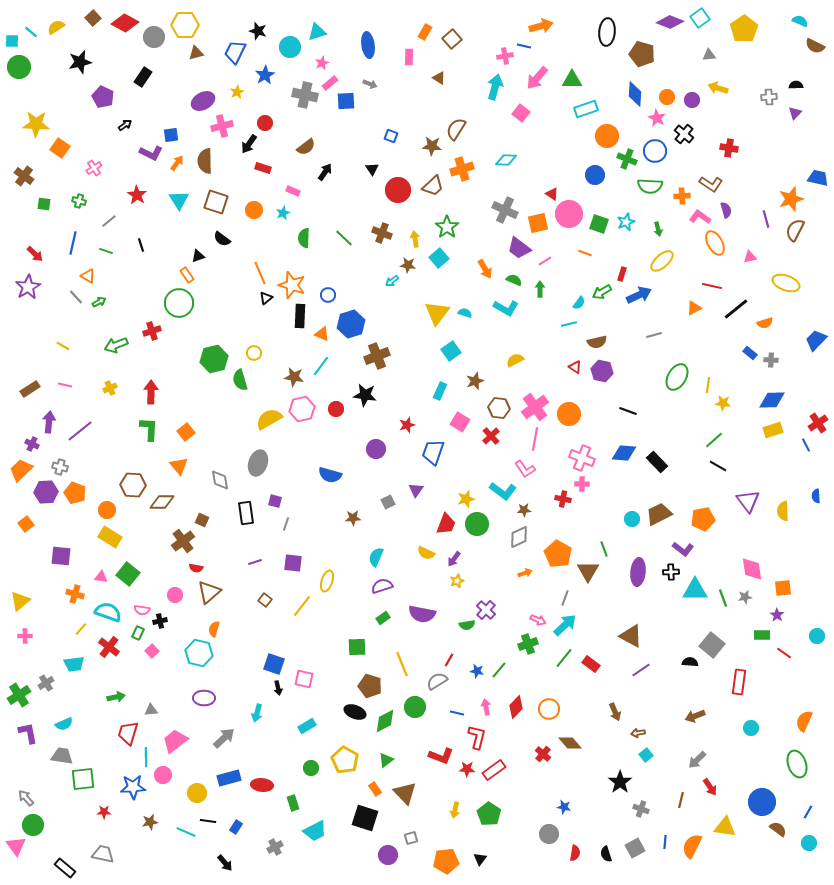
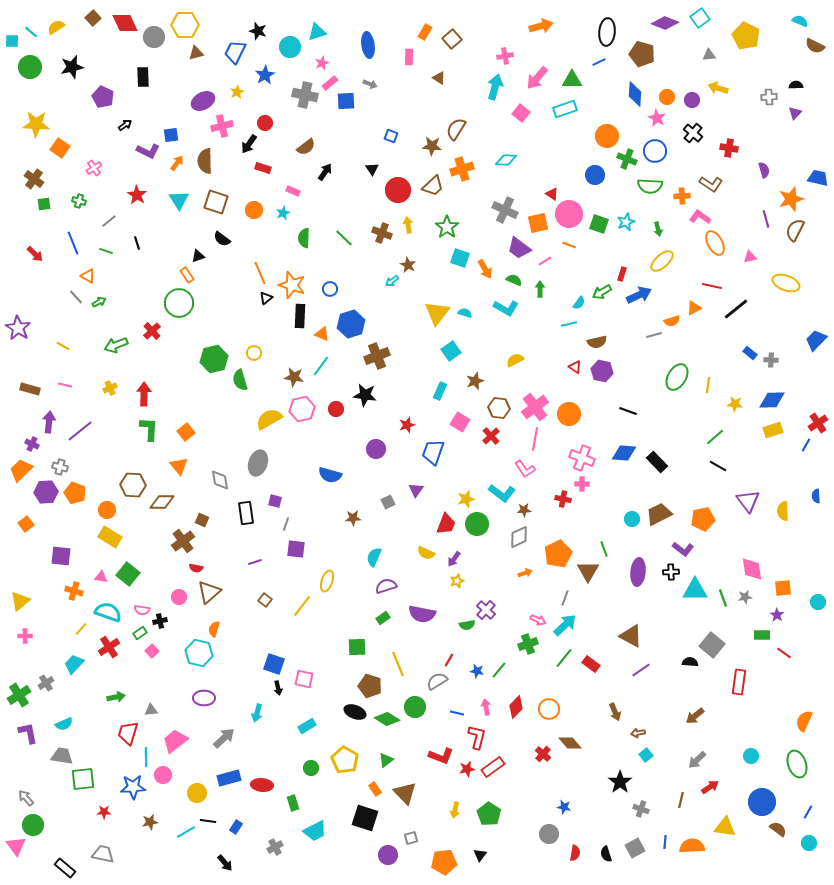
purple diamond at (670, 22): moved 5 px left, 1 px down
red diamond at (125, 23): rotated 36 degrees clockwise
yellow pentagon at (744, 29): moved 2 px right, 7 px down; rotated 12 degrees counterclockwise
blue line at (524, 46): moved 75 px right, 16 px down; rotated 40 degrees counterclockwise
black star at (80, 62): moved 8 px left, 5 px down
green circle at (19, 67): moved 11 px right
black rectangle at (143, 77): rotated 36 degrees counterclockwise
cyan rectangle at (586, 109): moved 21 px left
black cross at (684, 134): moved 9 px right, 1 px up
purple L-shape at (151, 153): moved 3 px left, 2 px up
brown cross at (24, 176): moved 10 px right, 3 px down
green square at (44, 204): rotated 16 degrees counterclockwise
purple semicircle at (726, 210): moved 38 px right, 40 px up
yellow arrow at (415, 239): moved 7 px left, 14 px up
blue line at (73, 243): rotated 35 degrees counterclockwise
black line at (141, 245): moved 4 px left, 2 px up
orange line at (585, 253): moved 16 px left, 8 px up
cyan square at (439, 258): moved 21 px right; rotated 30 degrees counterclockwise
brown star at (408, 265): rotated 21 degrees clockwise
purple star at (28, 287): moved 10 px left, 41 px down; rotated 10 degrees counterclockwise
blue circle at (328, 295): moved 2 px right, 6 px up
orange semicircle at (765, 323): moved 93 px left, 2 px up
red cross at (152, 331): rotated 24 degrees counterclockwise
brown rectangle at (30, 389): rotated 48 degrees clockwise
red arrow at (151, 392): moved 7 px left, 2 px down
yellow star at (723, 403): moved 12 px right, 1 px down
green line at (714, 440): moved 1 px right, 3 px up
blue line at (806, 445): rotated 56 degrees clockwise
cyan L-shape at (503, 491): moved 1 px left, 2 px down
orange pentagon at (558, 554): rotated 16 degrees clockwise
cyan semicircle at (376, 557): moved 2 px left
purple square at (293, 563): moved 3 px right, 14 px up
purple semicircle at (382, 586): moved 4 px right
orange cross at (75, 594): moved 1 px left, 3 px up
pink circle at (175, 595): moved 4 px right, 2 px down
green rectangle at (138, 633): moved 2 px right; rotated 32 degrees clockwise
cyan circle at (817, 636): moved 1 px right, 34 px up
red cross at (109, 647): rotated 20 degrees clockwise
cyan trapezoid at (74, 664): rotated 140 degrees clockwise
yellow line at (402, 664): moved 4 px left
brown arrow at (695, 716): rotated 18 degrees counterclockwise
green diamond at (385, 721): moved 2 px right, 2 px up; rotated 60 degrees clockwise
cyan circle at (751, 728): moved 28 px down
red star at (467, 769): rotated 14 degrees counterclockwise
red rectangle at (494, 770): moved 1 px left, 3 px up
red arrow at (710, 787): rotated 90 degrees counterclockwise
cyan line at (186, 832): rotated 54 degrees counterclockwise
orange semicircle at (692, 846): rotated 60 degrees clockwise
black triangle at (480, 859): moved 4 px up
orange pentagon at (446, 861): moved 2 px left, 1 px down
